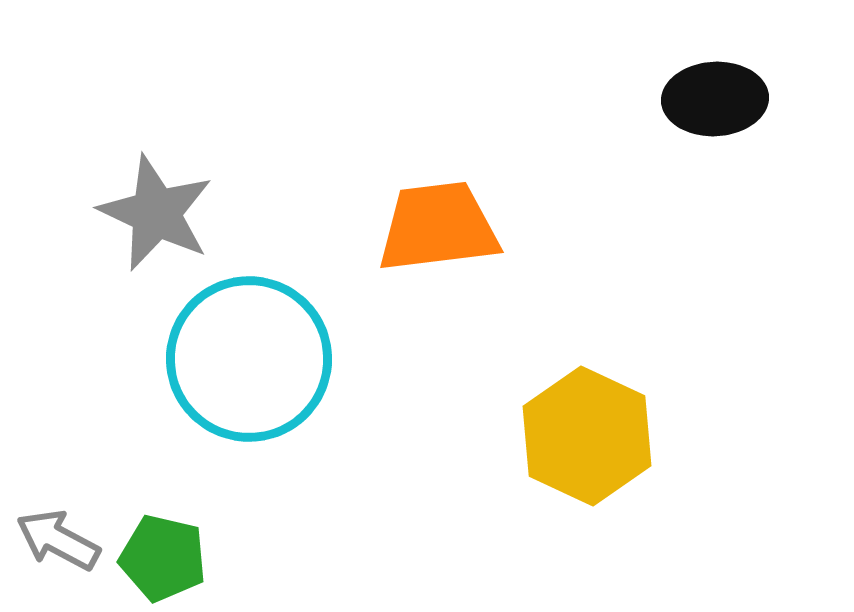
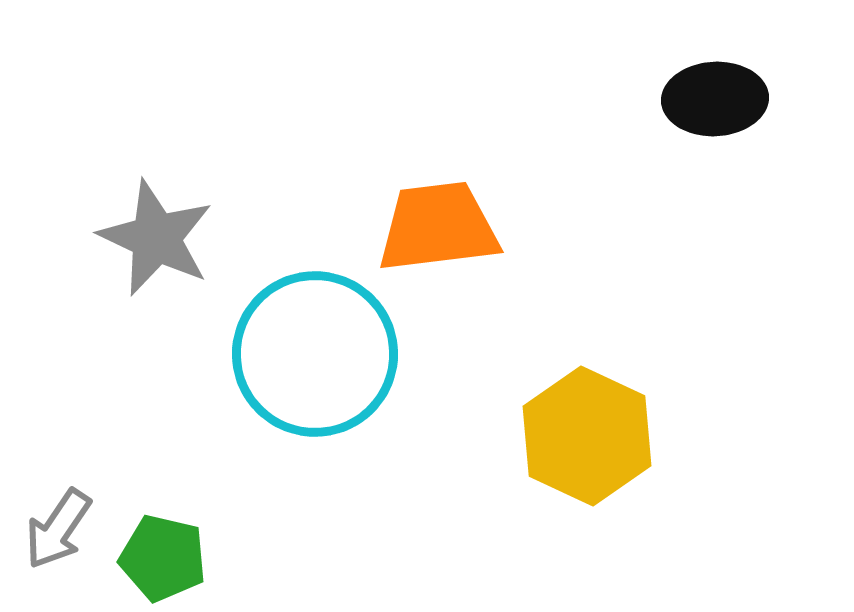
gray star: moved 25 px down
cyan circle: moved 66 px right, 5 px up
gray arrow: moved 11 px up; rotated 84 degrees counterclockwise
